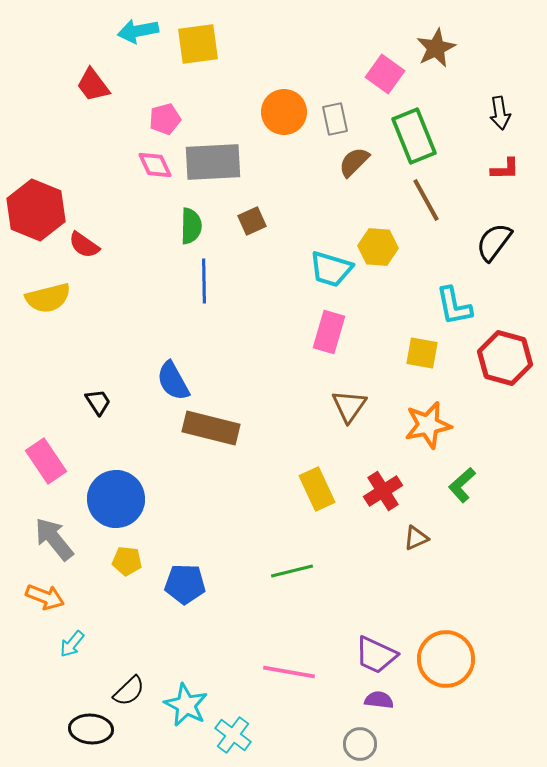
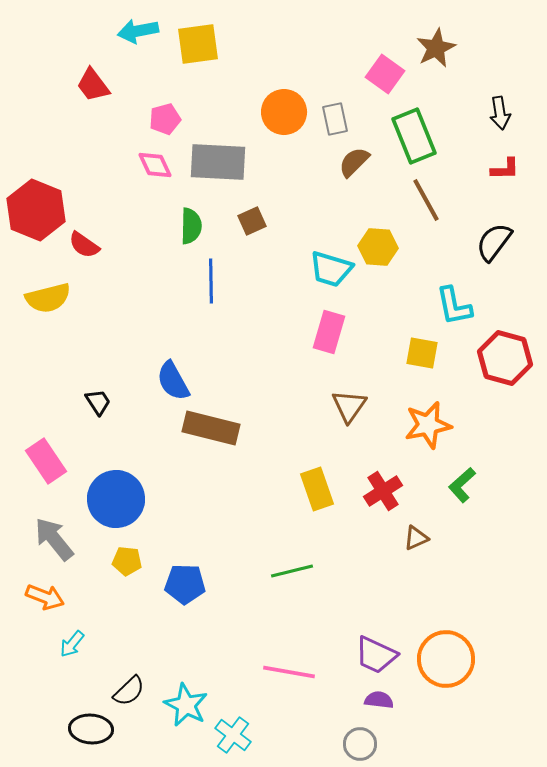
gray rectangle at (213, 162): moved 5 px right; rotated 6 degrees clockwise
blue line at (204, 281): moved 7 px right
yellow rectangle at (317, 489): rotated 6 degrees clockwise
